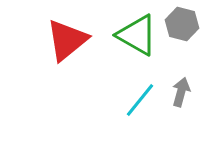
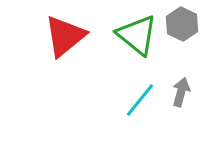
gray hexagon: rotated 12 degrees clockwise
green triangle: rotated 9 degrees clockwise
red triangle: moved 2 px left, 4 px up
